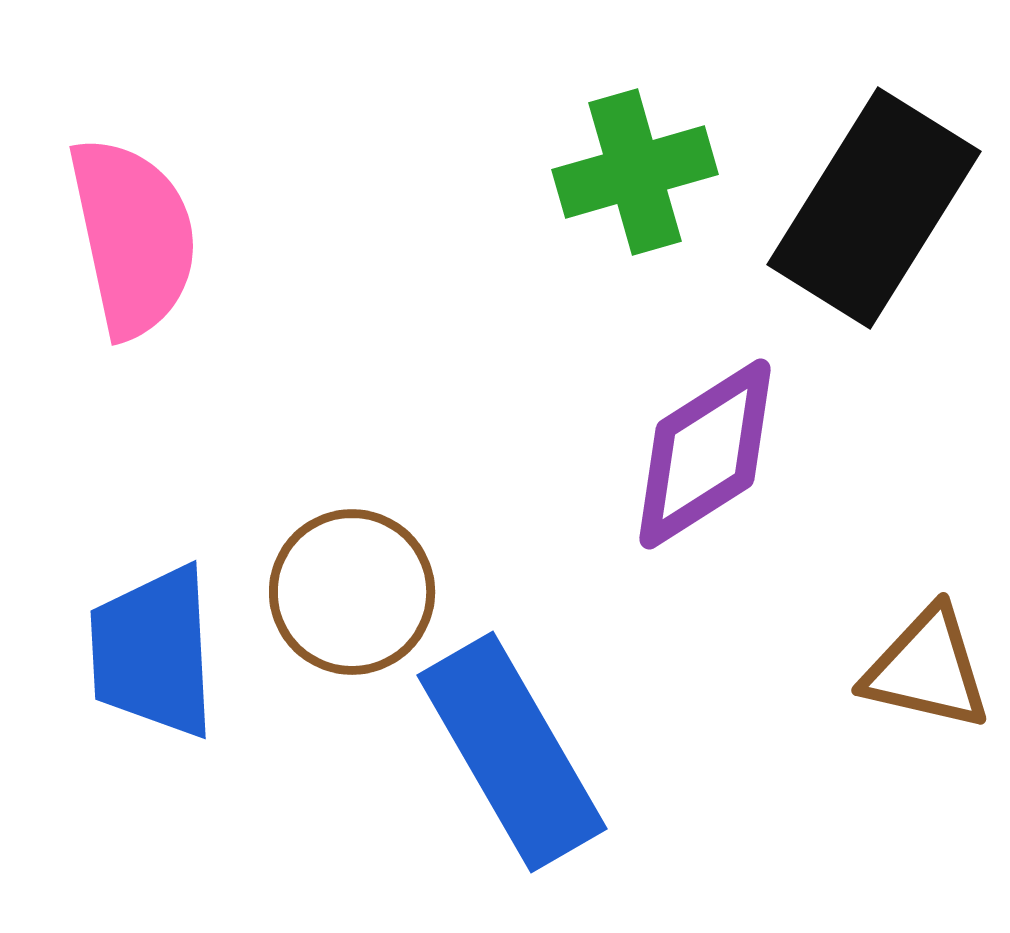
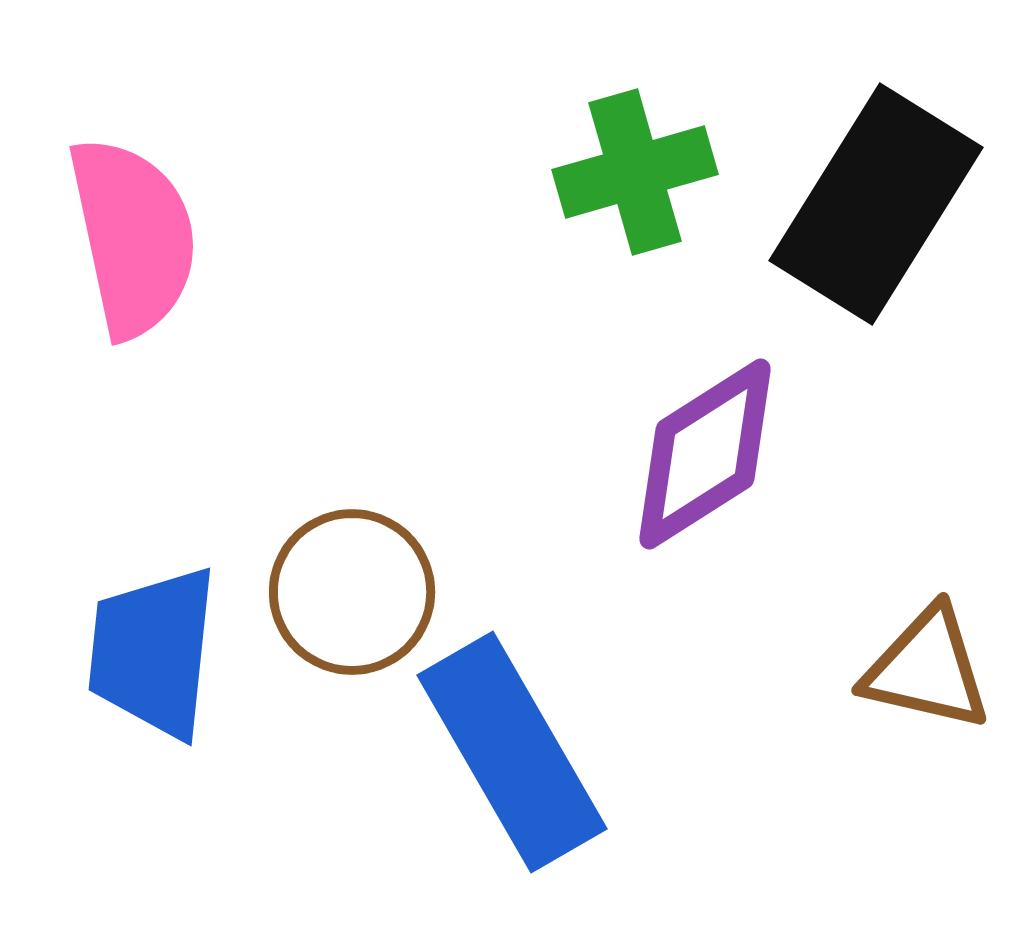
black rectangle: moved 2 px right, 4 px up
blue trapezoid: rotated 9 degrees clockwise
